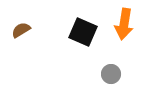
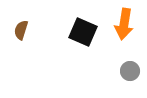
brown semicircle: rotated 42 degrees counterclockwise
gray circle: moved 19 px right, 3 px up
